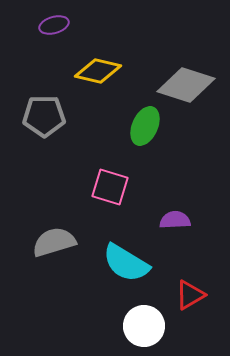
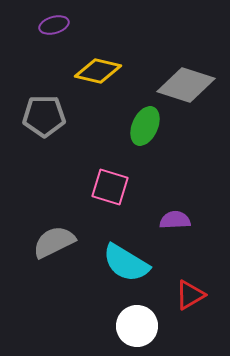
gray semicircle: rotated 9 degrees counterclockwise
white circle: moved 7 px left
